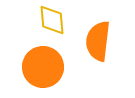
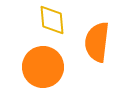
orange semicircle: moved 1 px left, 1 px down
